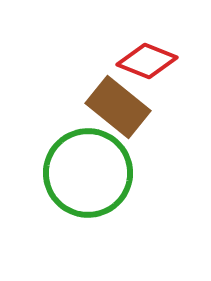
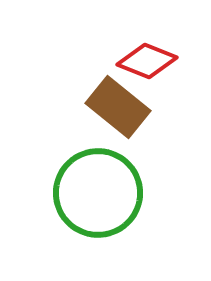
green circle: moved 10 px right, 20 px down
